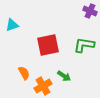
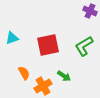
cyan triangle: moved 13 px down
green L-shape: moved 1 px down; rotated 40 degrees counterclockwise
